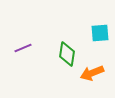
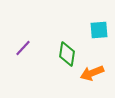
cyan square: moved 1 px left, 3 px up
purple line: rotated 24 degrees counterclockwise
